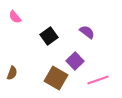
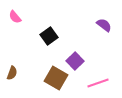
purple semicircle: moved 17 px right, 7 px up
pink line: moved 3 px down
